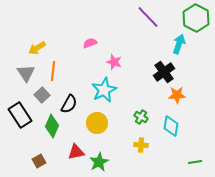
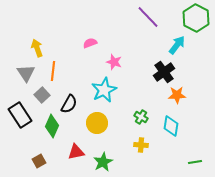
cyan arrow: moved 2 px left, 1 px down; rotated 18 degrees clockwise
yellow arrow: rotated 102 degrees clockwise
green star: moved 4 px right
